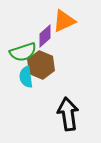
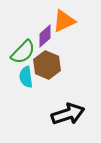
green semicircle: rotated 28 degrees counterclockwise
brown hexagon: moved 6 px right
black arrow: rotated 80 degrees clockwise
